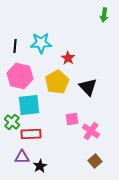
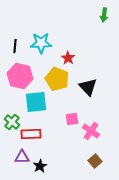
yellow pentagon: moved 3 px up; rotated 20 degrees counterclockwise
cyan square: moved 7 px right, 3 px up
